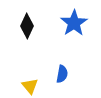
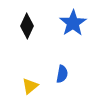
blue star: moved 1 px left
yellow triangle: rotated 30 degrees clockwise
